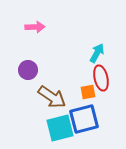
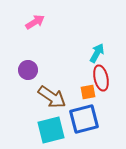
pink arrow: moved 5 px up; rotated 30 degrees counterclockwise
cyan square: moved 9 px left, 2 px down
